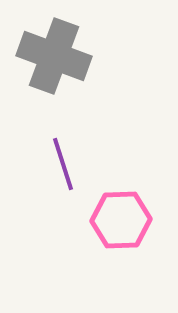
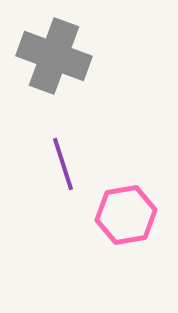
pink hexagon: moved 5 px right, 5 px up; rotated 8 degrees counterclockwise
